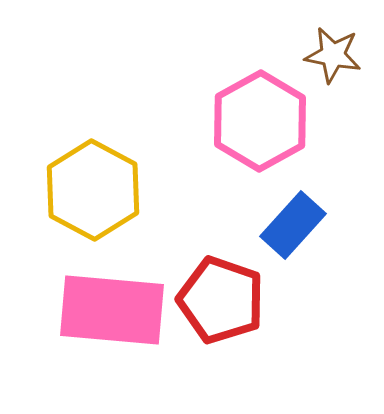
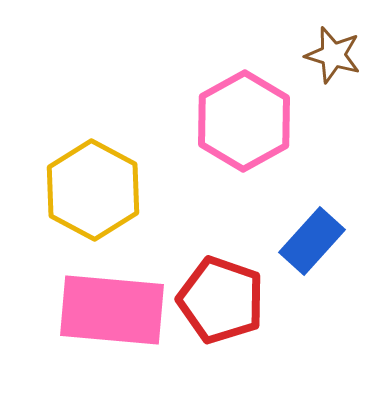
brown star: rotated 6 degrees clockwise
pink hexagon: moved 16 px left
blue rectangle: moved 19 px right, 16 px down
